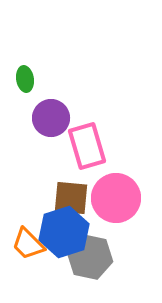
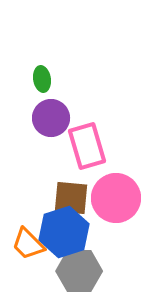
green ellipse: moved 17 px right
gray hexagon: moved 11 px left, 14 px down; rotated 12 degrees counterclockwise
